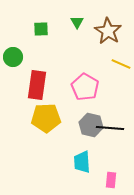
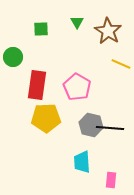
pink pentagon: moved 8 px left
